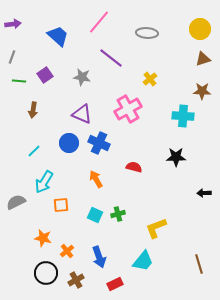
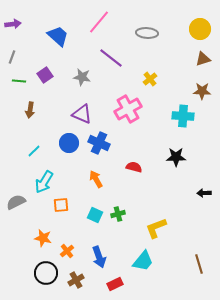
brown arrow: moved 3 px left
